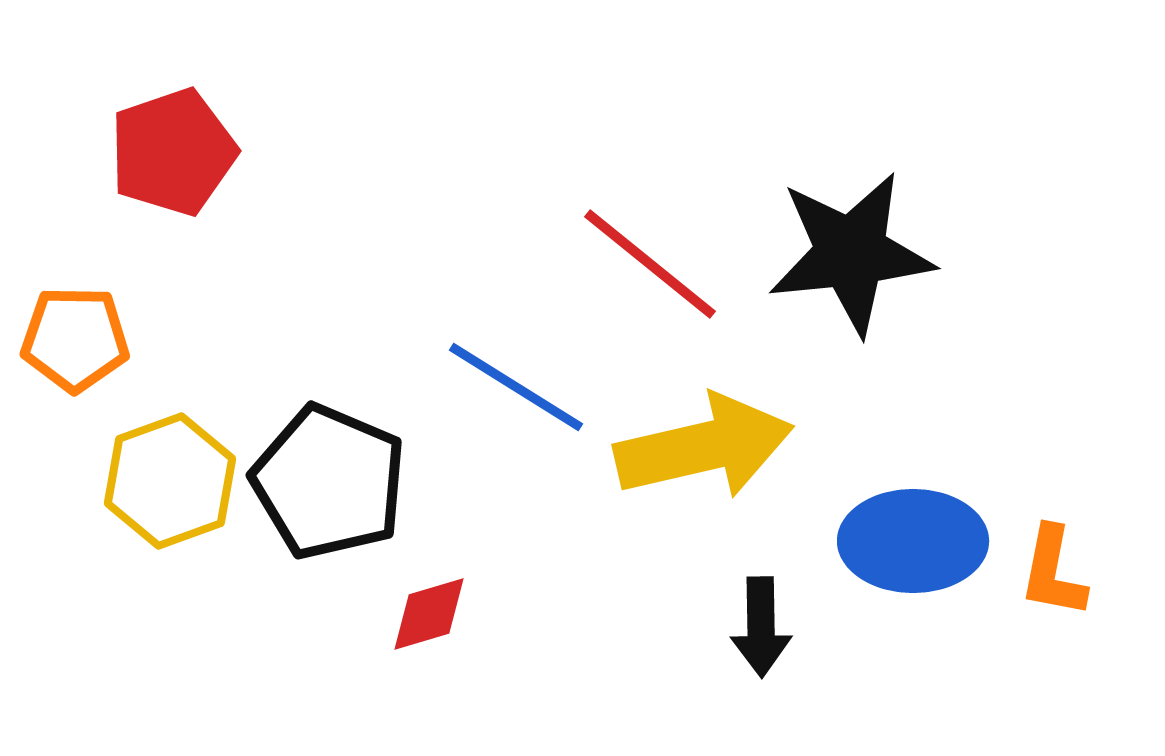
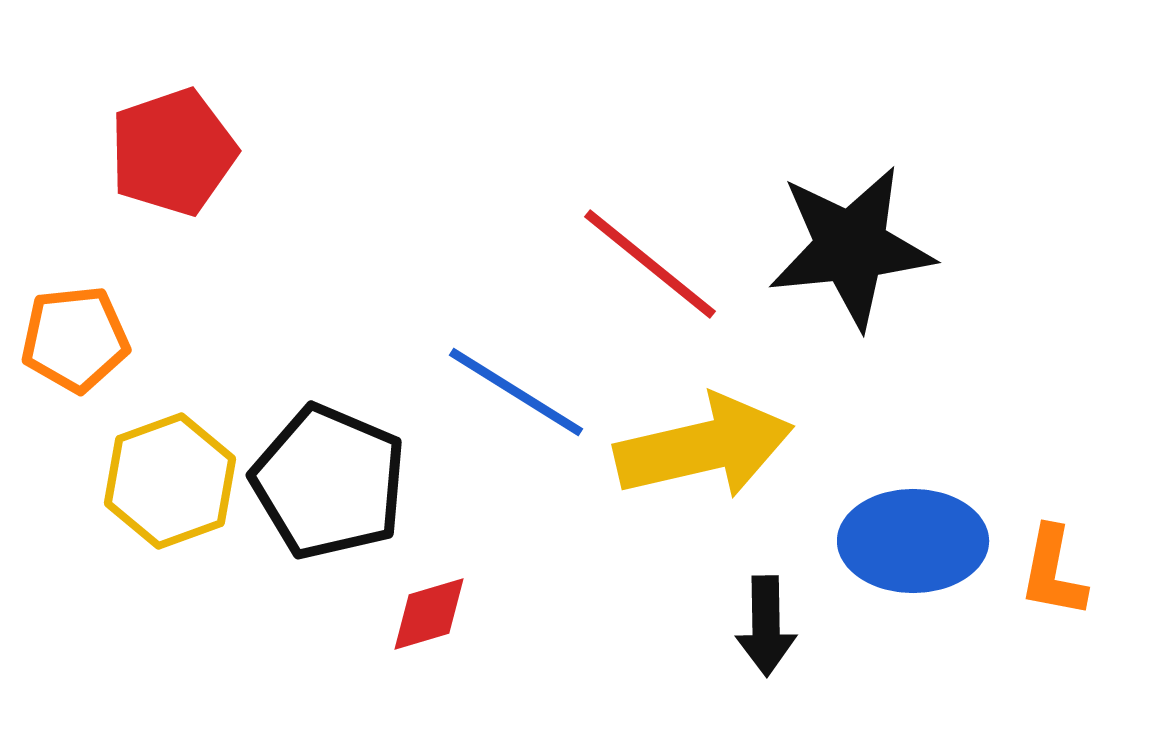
black star: moved 6 px up
orange pentagon: rotated 7 degrees counterclockwise
blue line: moved 5 px down
black arrow: moved 5 px right, 1 px up
